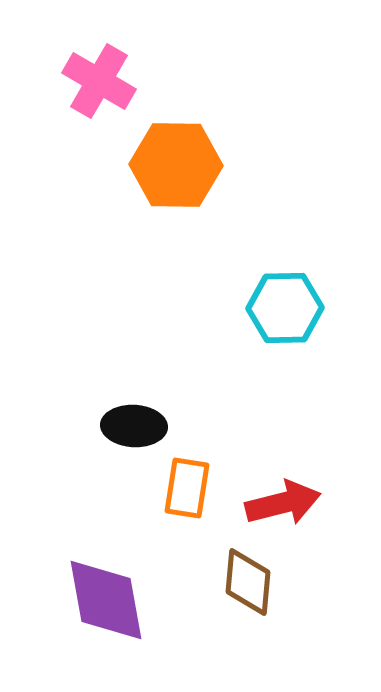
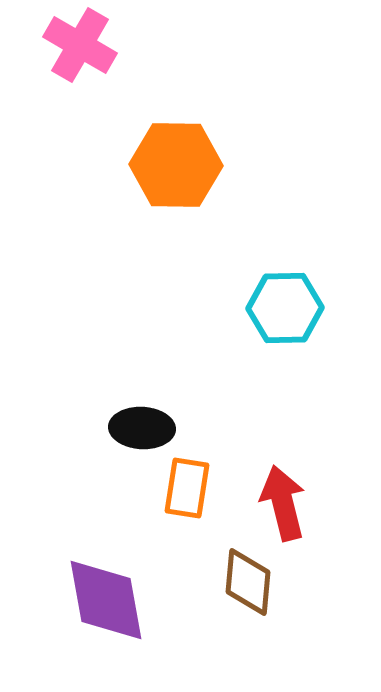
pink cross: moved 19 px left, 36 px up
black ellipse: moved 8 px right, 2 px down
red arrow: rotated 90 degrees counterclockwise
